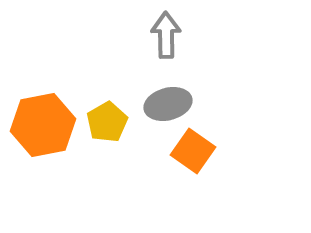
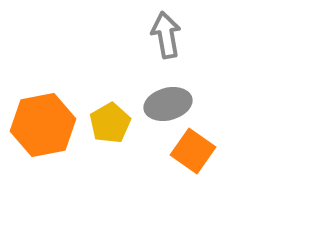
gray arrow: rotated 9 degrees counterclockwise
yellow pentagon: moved 3 px right, 1 px down
